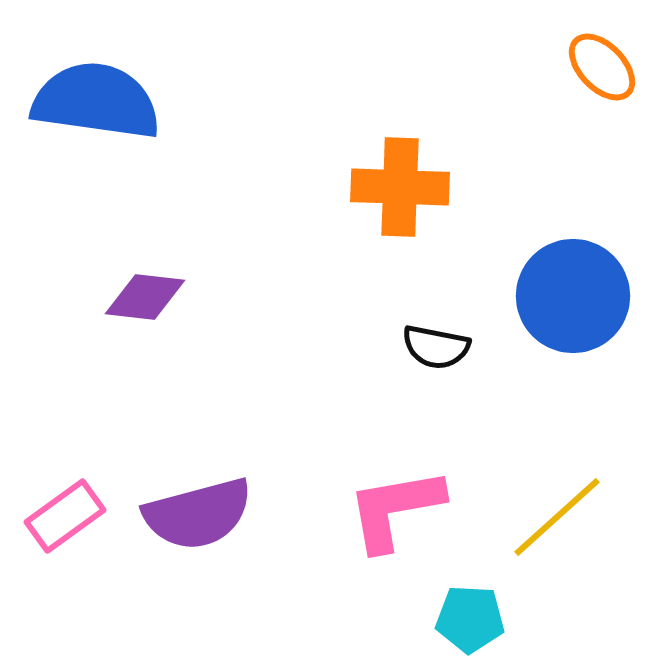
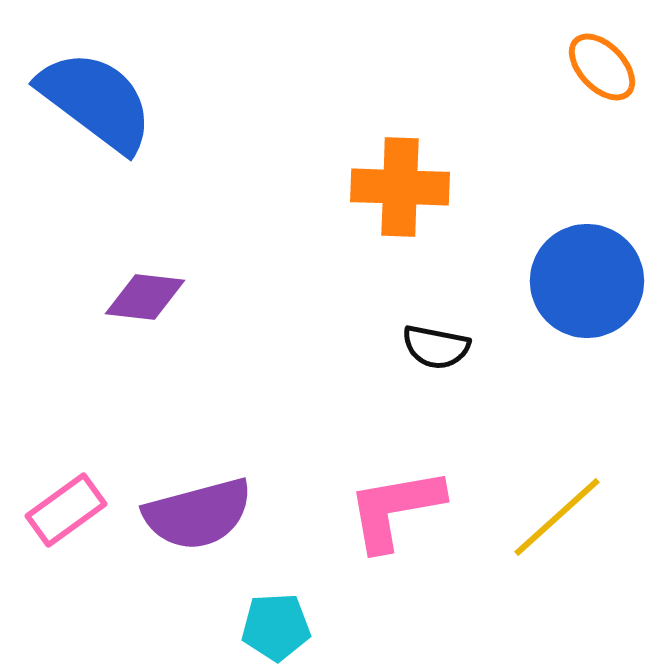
blue semicircle: rotated 29 degrees clockwise
blue circle: moved 14 px right, 15 px up
pink rectangle: moved 1 px right, 6 px up
cyan pentagon: moved 194 px left, 8 px down; rotated 6 degrees counterclockwise
